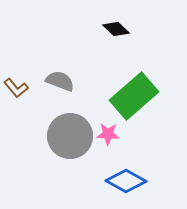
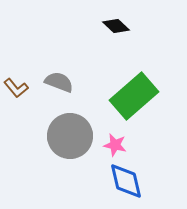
black diamond: moved 3 px up
gray semicircle: moved 1 px left, 1 px down
pink star: moved 7 px right, 11 px down; rotated 10 degrees clockwise
blue diamond: rotated 48 degrees clockwise
